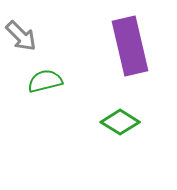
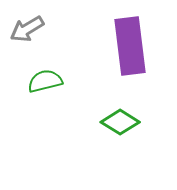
gray arrow: moved 6 px right, 7 px up; rotated 104 degrees clockwise
purple rectangle: rotated 6 degrees clockwise
